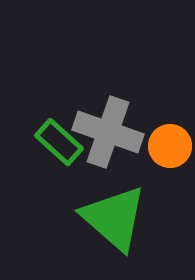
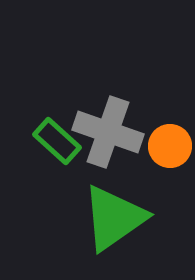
green rectangle: moved 2 px left, 1 px up
green triangle: rotated 44 degrees clockwise
